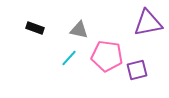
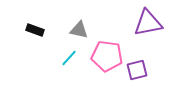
black rectangle: moved 2 px down
